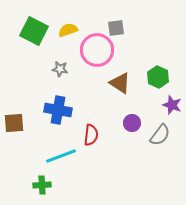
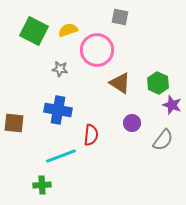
gray square: moved 4 px right, 11 px up; rotated 18 degrees clockwise
green hexagon: moved 6 px down
brown square: rotated 10 degrees clockwise
gray semicircle: moved 3 px right, 5 px down
